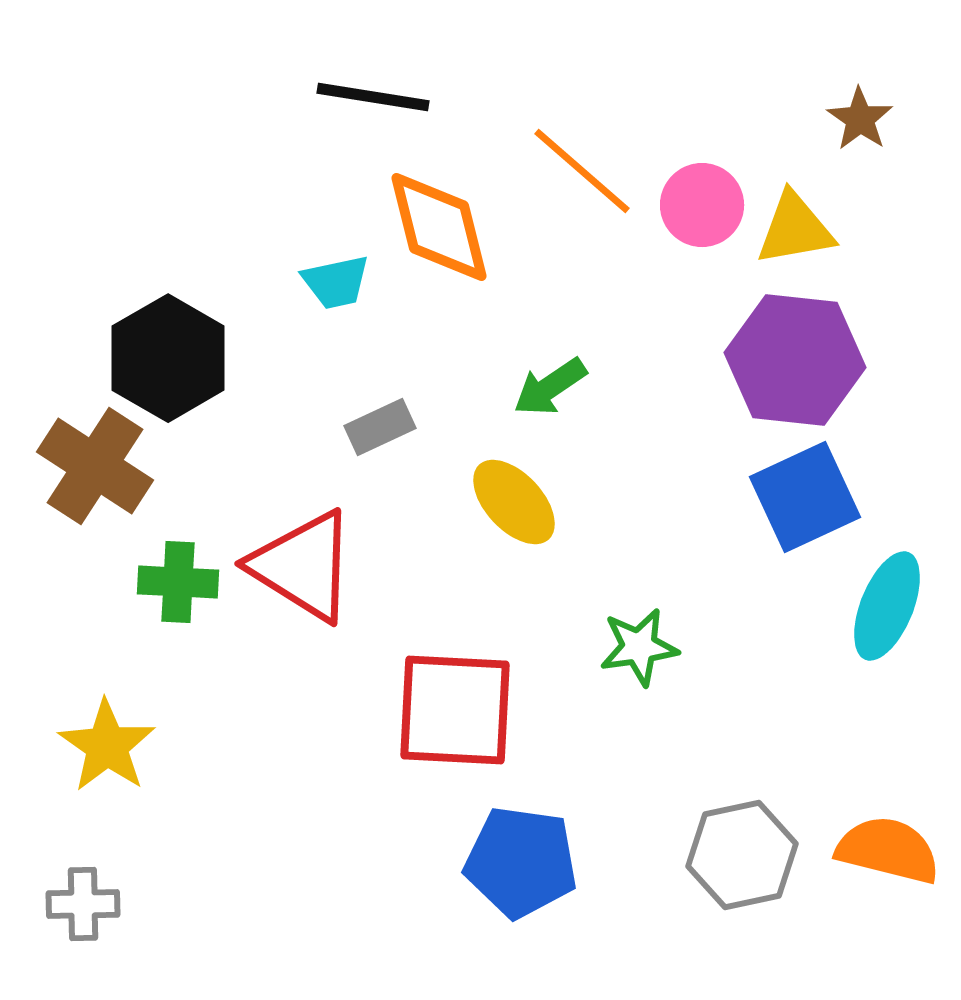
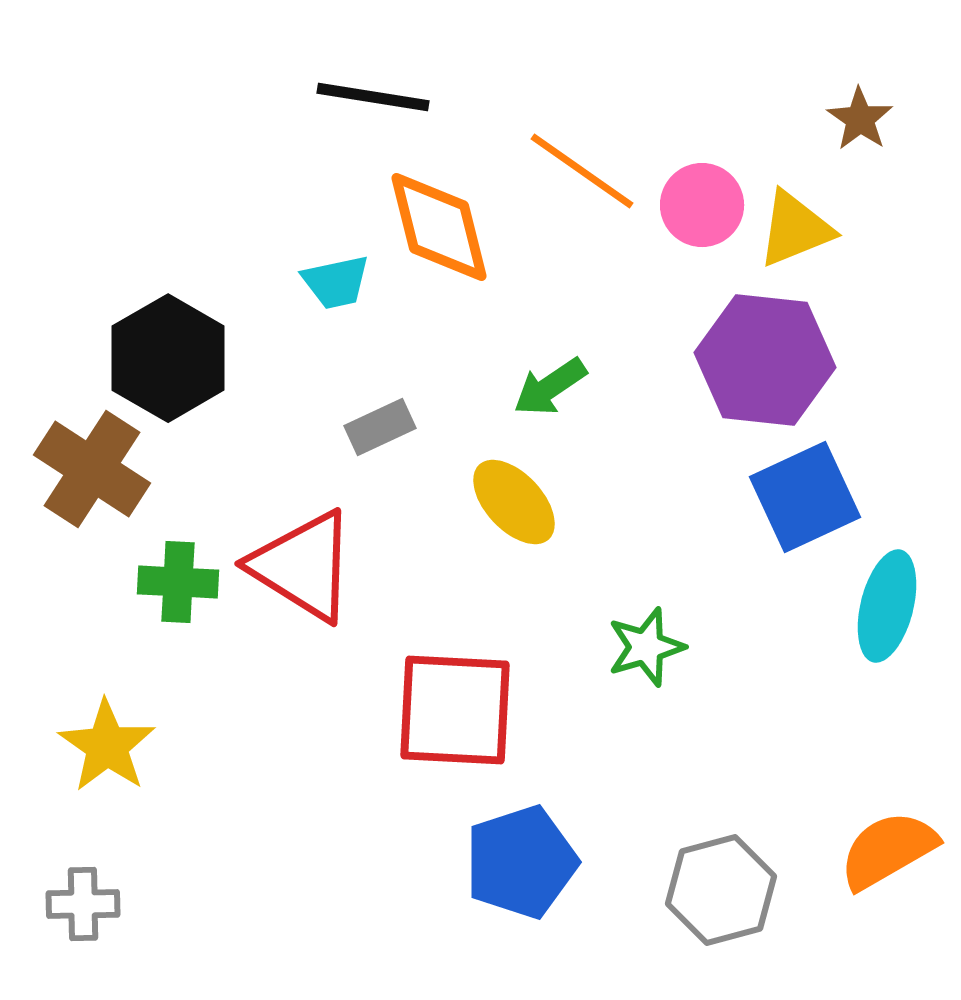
orange line: rotated 6 degrees counterclockwise
yellow triangle: rotated 12 degrees counterclockwise
purple hexagon: moved 30 px left
brown cross: moved 3 px left, 3 px down
cyan ellipse: rotated 8 degrees counterclockwise
green star: moved 7 px right; rotated 8 degrees counterclockwise
orange semicircle: rotated 44 degrees counterclockwise
gray hexagon: moved 21 px left, 35 px down; rotated 3 degrees counterclockwise
blue pentagon: rotated 26 degrees counterclockwise
